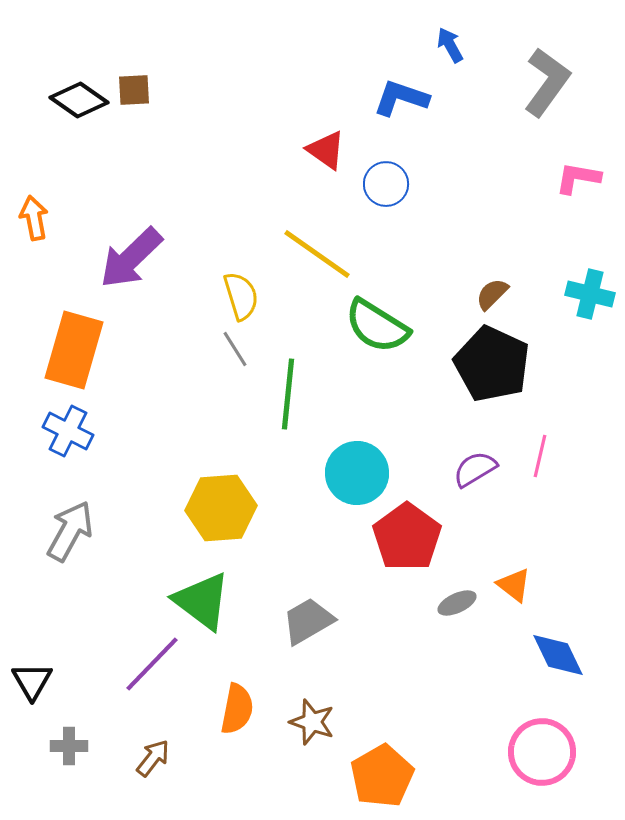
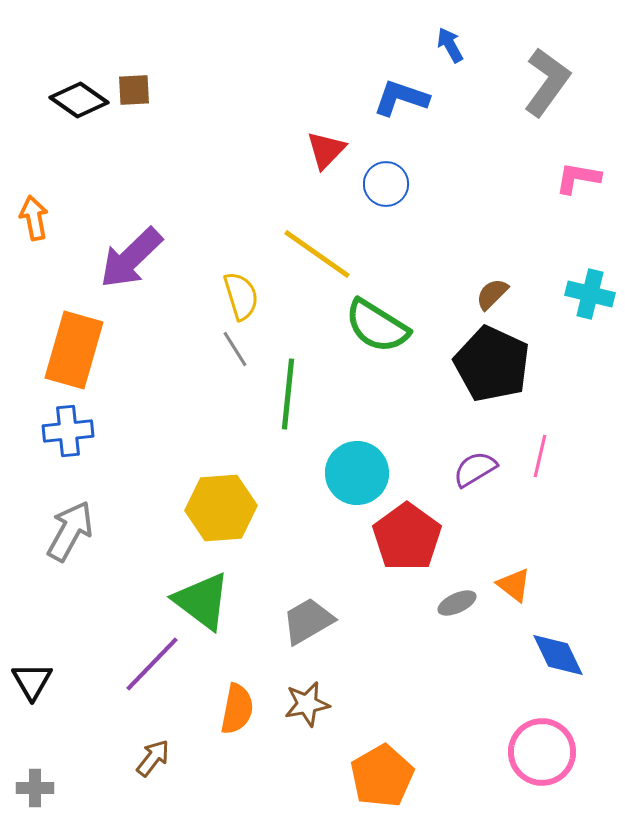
red triangle: rotated 39 degrees clockwise
blue cross: rotated 33 degrees counterclockwise
brown star: moved 5 px left, 18 px up; rotated 30 degrees counterclockwise
gray cross: moved 34 px left, 42 px down
